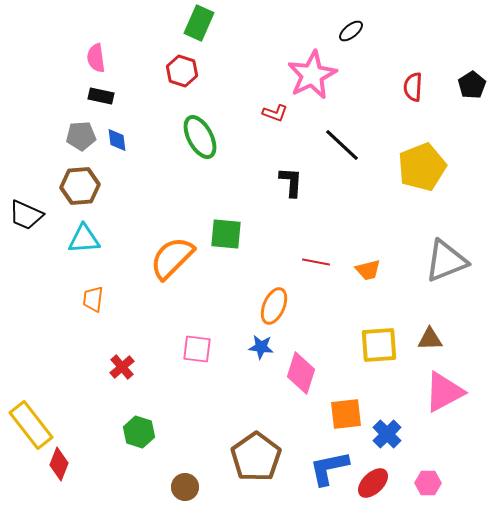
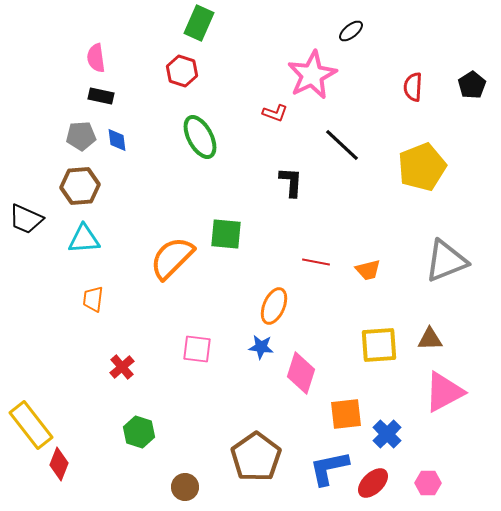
black trapezoid at (26, 215): moved 4 px down
